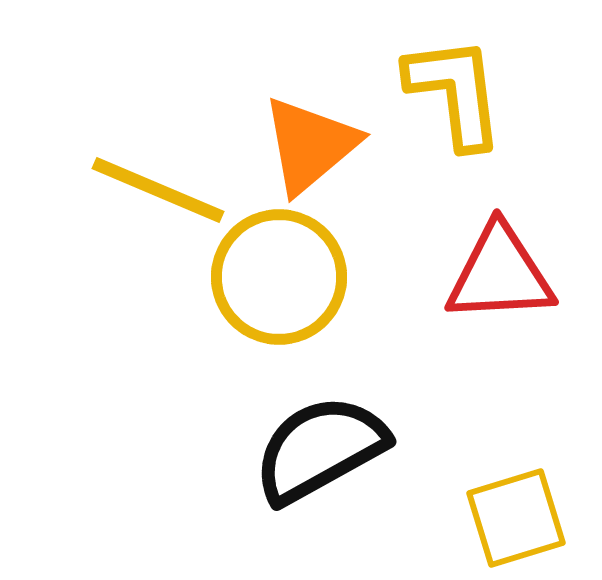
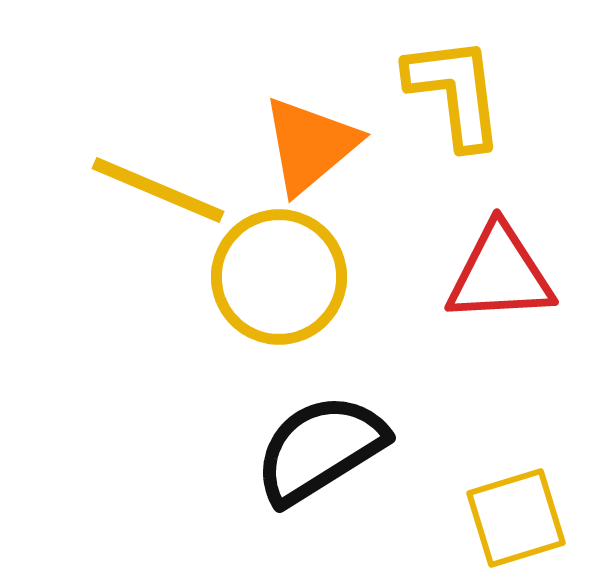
black semicircle: rotated 3 degrees counterclockwise
